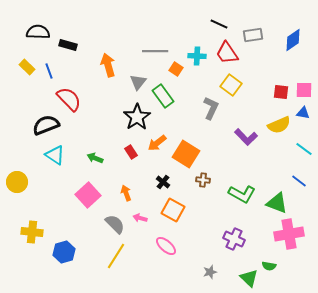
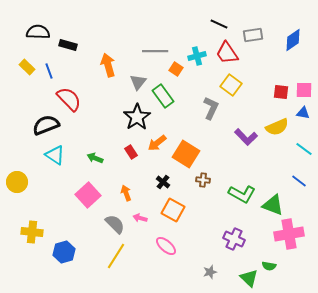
cyan cross at (197, 56): rotated 18 degrees counterclockwise
yellow semicircle at (279, 125): moved 2 px left, 2 px down
green triangle at (277, 203): moved 4 px left, 2 px down
